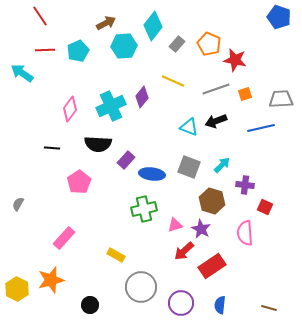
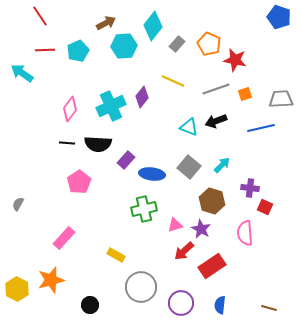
black line at (52, 148): moved 15 px right, 5 px up
gray square at (189, 167): rotated 20 degrees clockwise
purple cross at (245, 185): moved 5 px right, 3 px down
